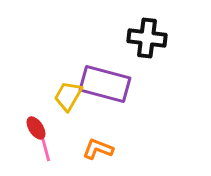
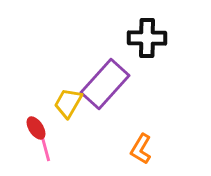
black cross: rotated 6 degrees counterclockwise
purple rectangle: rotated 63 degrees counterclockwise
yellow trapezoid: moved 7 px down
orange L-shape: moved 43 px right; rotated 80 degrees counterclockwise
